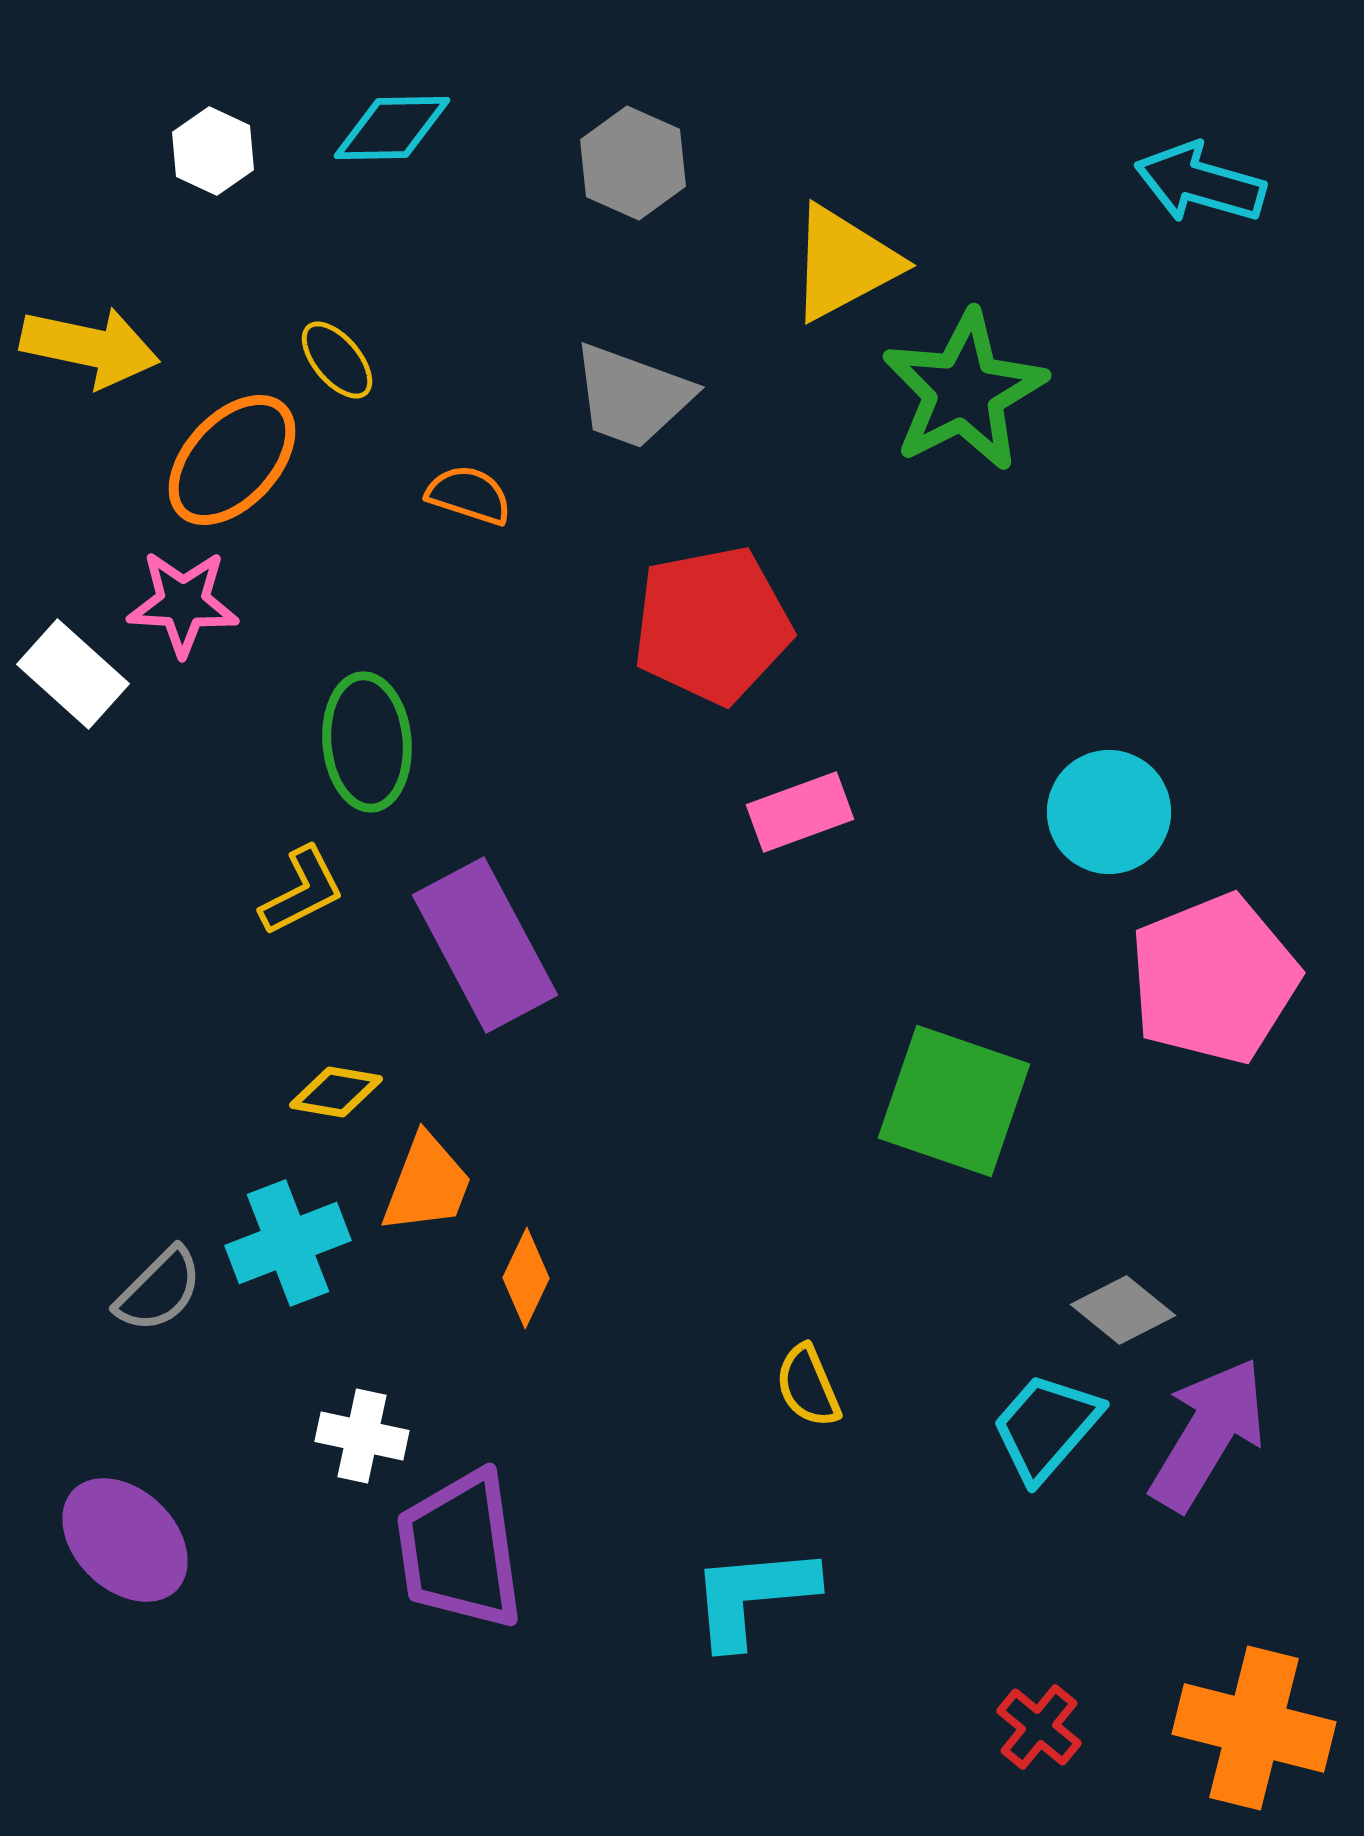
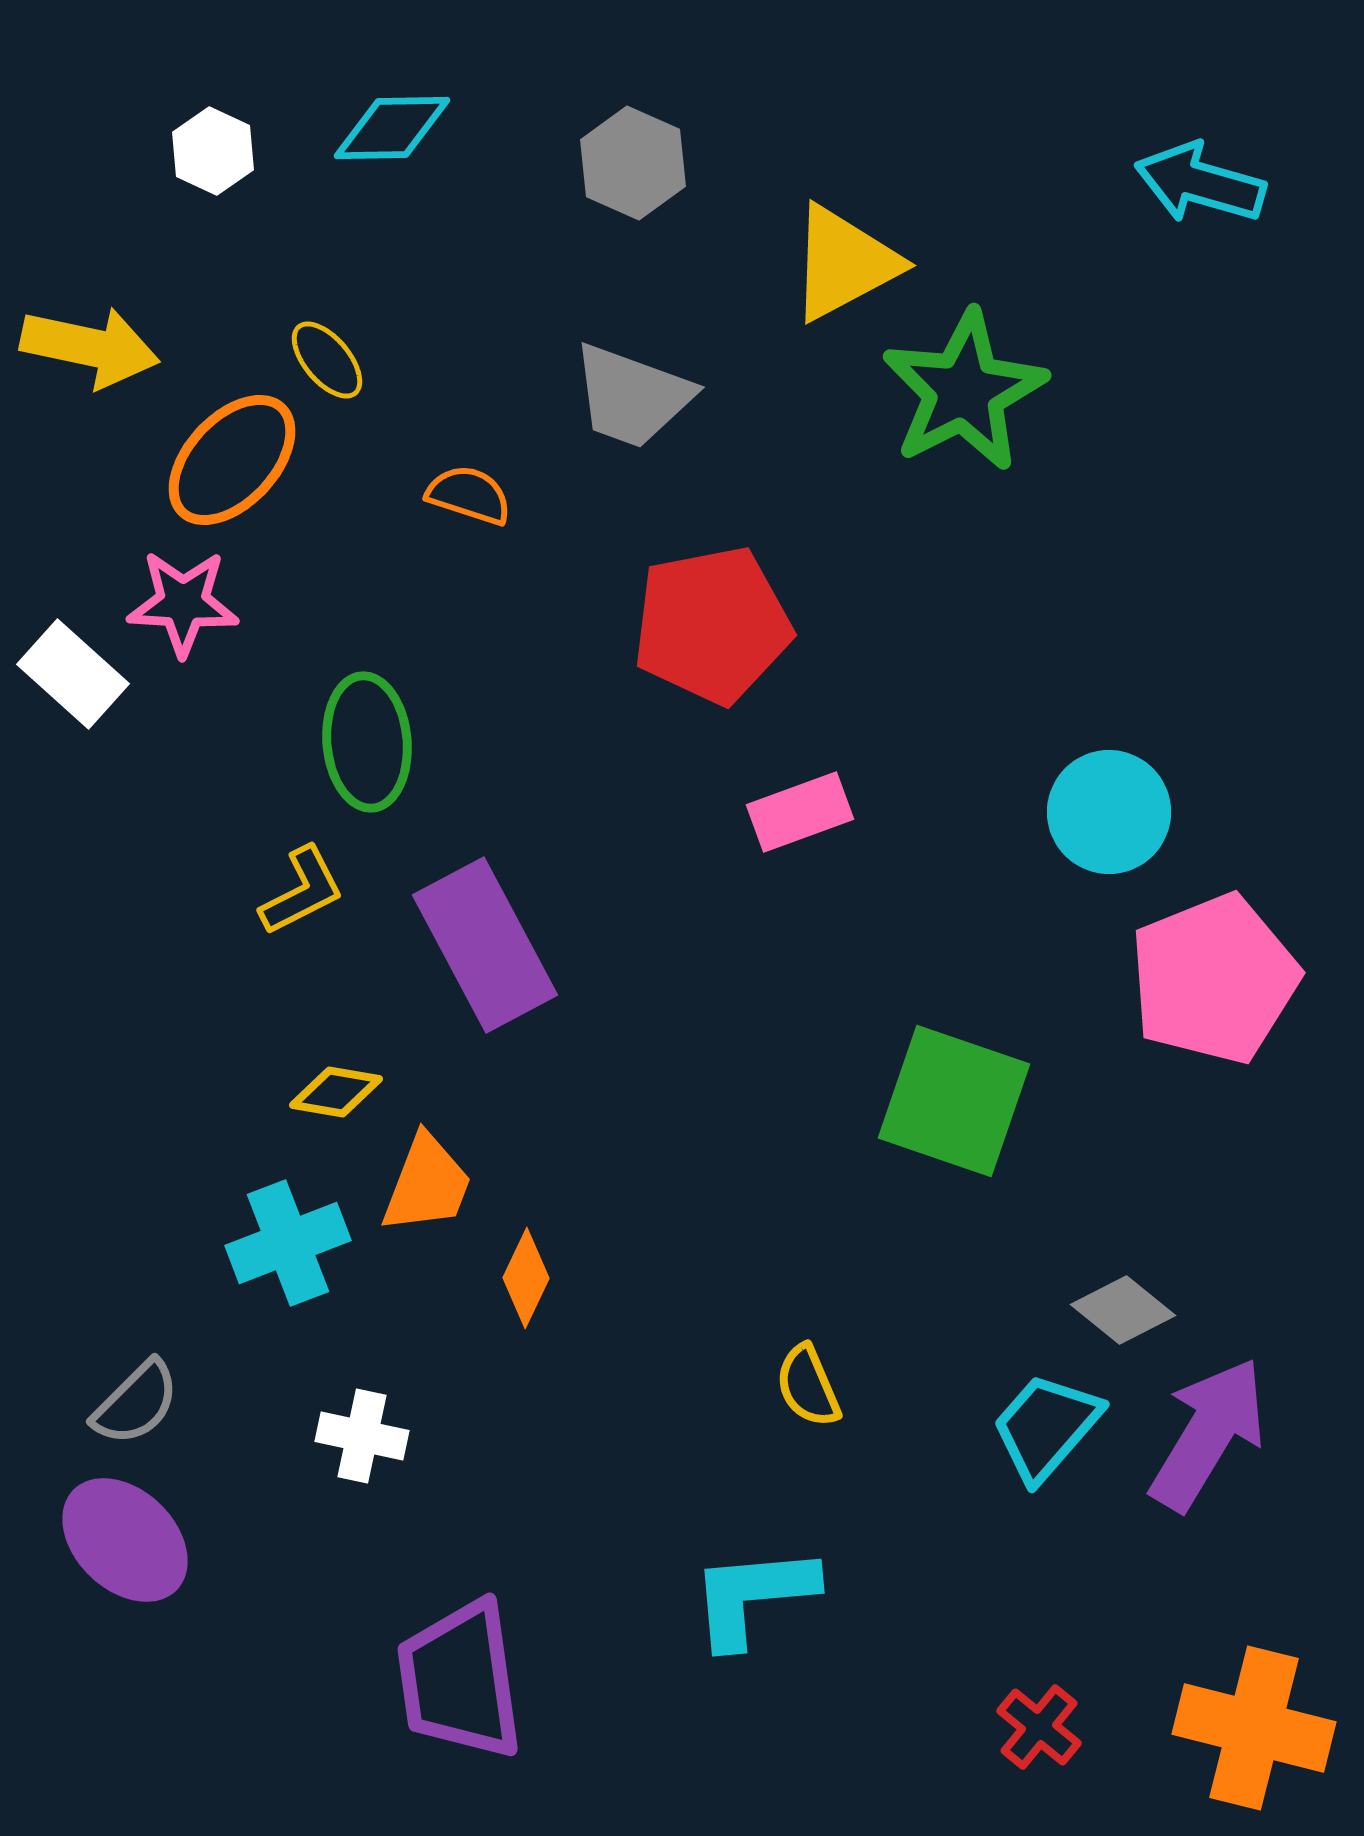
yellow ellipse: moved 10 px left
gray semicircle: moved 23 px left, 113 px down
purple trapezoid: moved 130 px down
